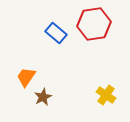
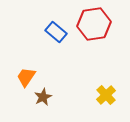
blue rectangle: moved 1 px up
yellow cross: rotated 12 degrees clockwise
